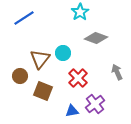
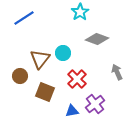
gray diamond: moved 1 px right, 1 px down
red cross: moved 1 px left, 1 px down
brown square: moved 2 px right, 1 px down
